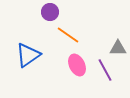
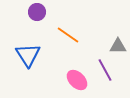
purple circle: moved 13 px left
gray triangle: moved 2 px up
blue triangle: rotated 28 degrees counterclockwise
pink ellipse: moved 15 px down; rotated 20 degrees counterclockwise
